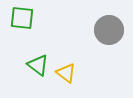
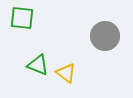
gray circle: moved 4 px left, 6 px down
green triangle: rotated 15 degrees counterclockwise
